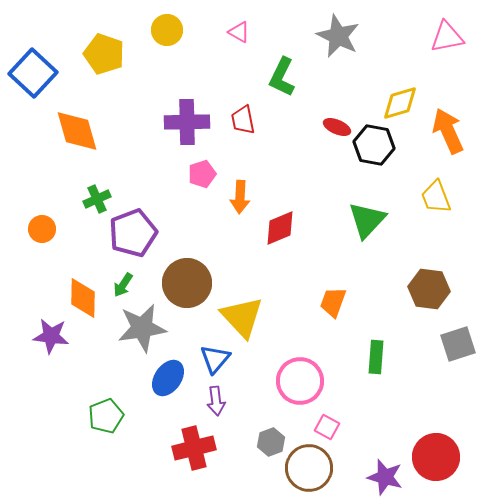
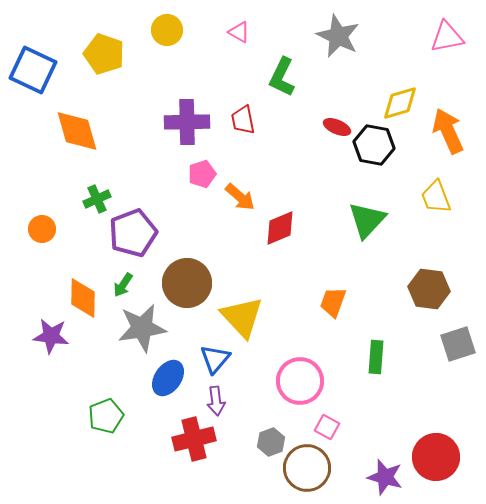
blue square at (33, 73): moved 3 px up; rotated 18 degrees counterclockwise
orange arrow at (240, 197): rotated 52 degrees counterclockwise
red cross at (194, 448): moved 9 px up
brown circle at (309, 468): moved 2 px left
